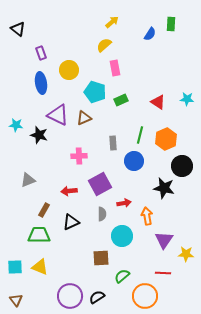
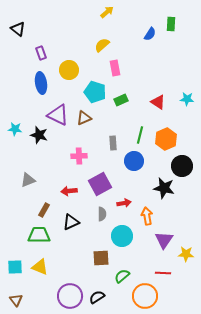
yellow arrow at (112, 22): moved 5 px left, 10 px up
yellow semicircle at (104, 45): moved 2 px left
cyan star at (16, 125): moved 1 px left, 4 px down
